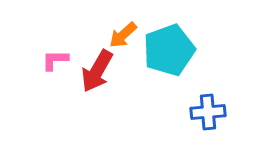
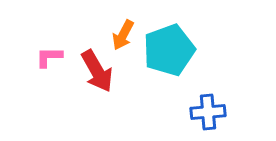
orange arrow: rotated 20 degrees counterclockwise
pink L-shape: moved 6 px left, 3 px up
red arrow: rotated 60 degrees counterclockwise
